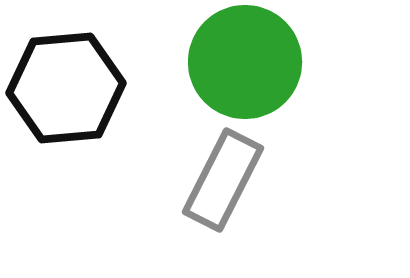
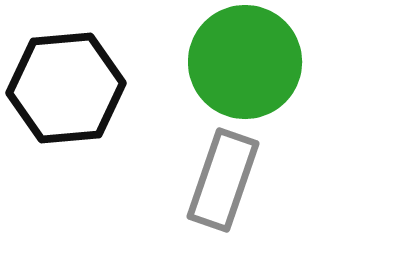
gray rectangle: rotated 8 degrees counterclockwise
